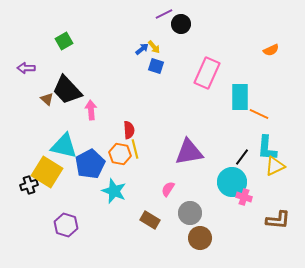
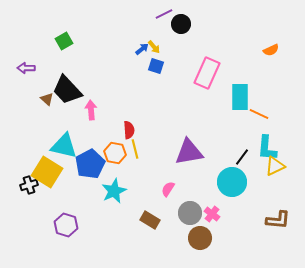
orange hexagon: moved 5 px left, 1 px up
cyan star: rotated 25 degrees clockwise
pink cross: moved 32 px left, 17 px down; rotated 21 degrees clockwise
